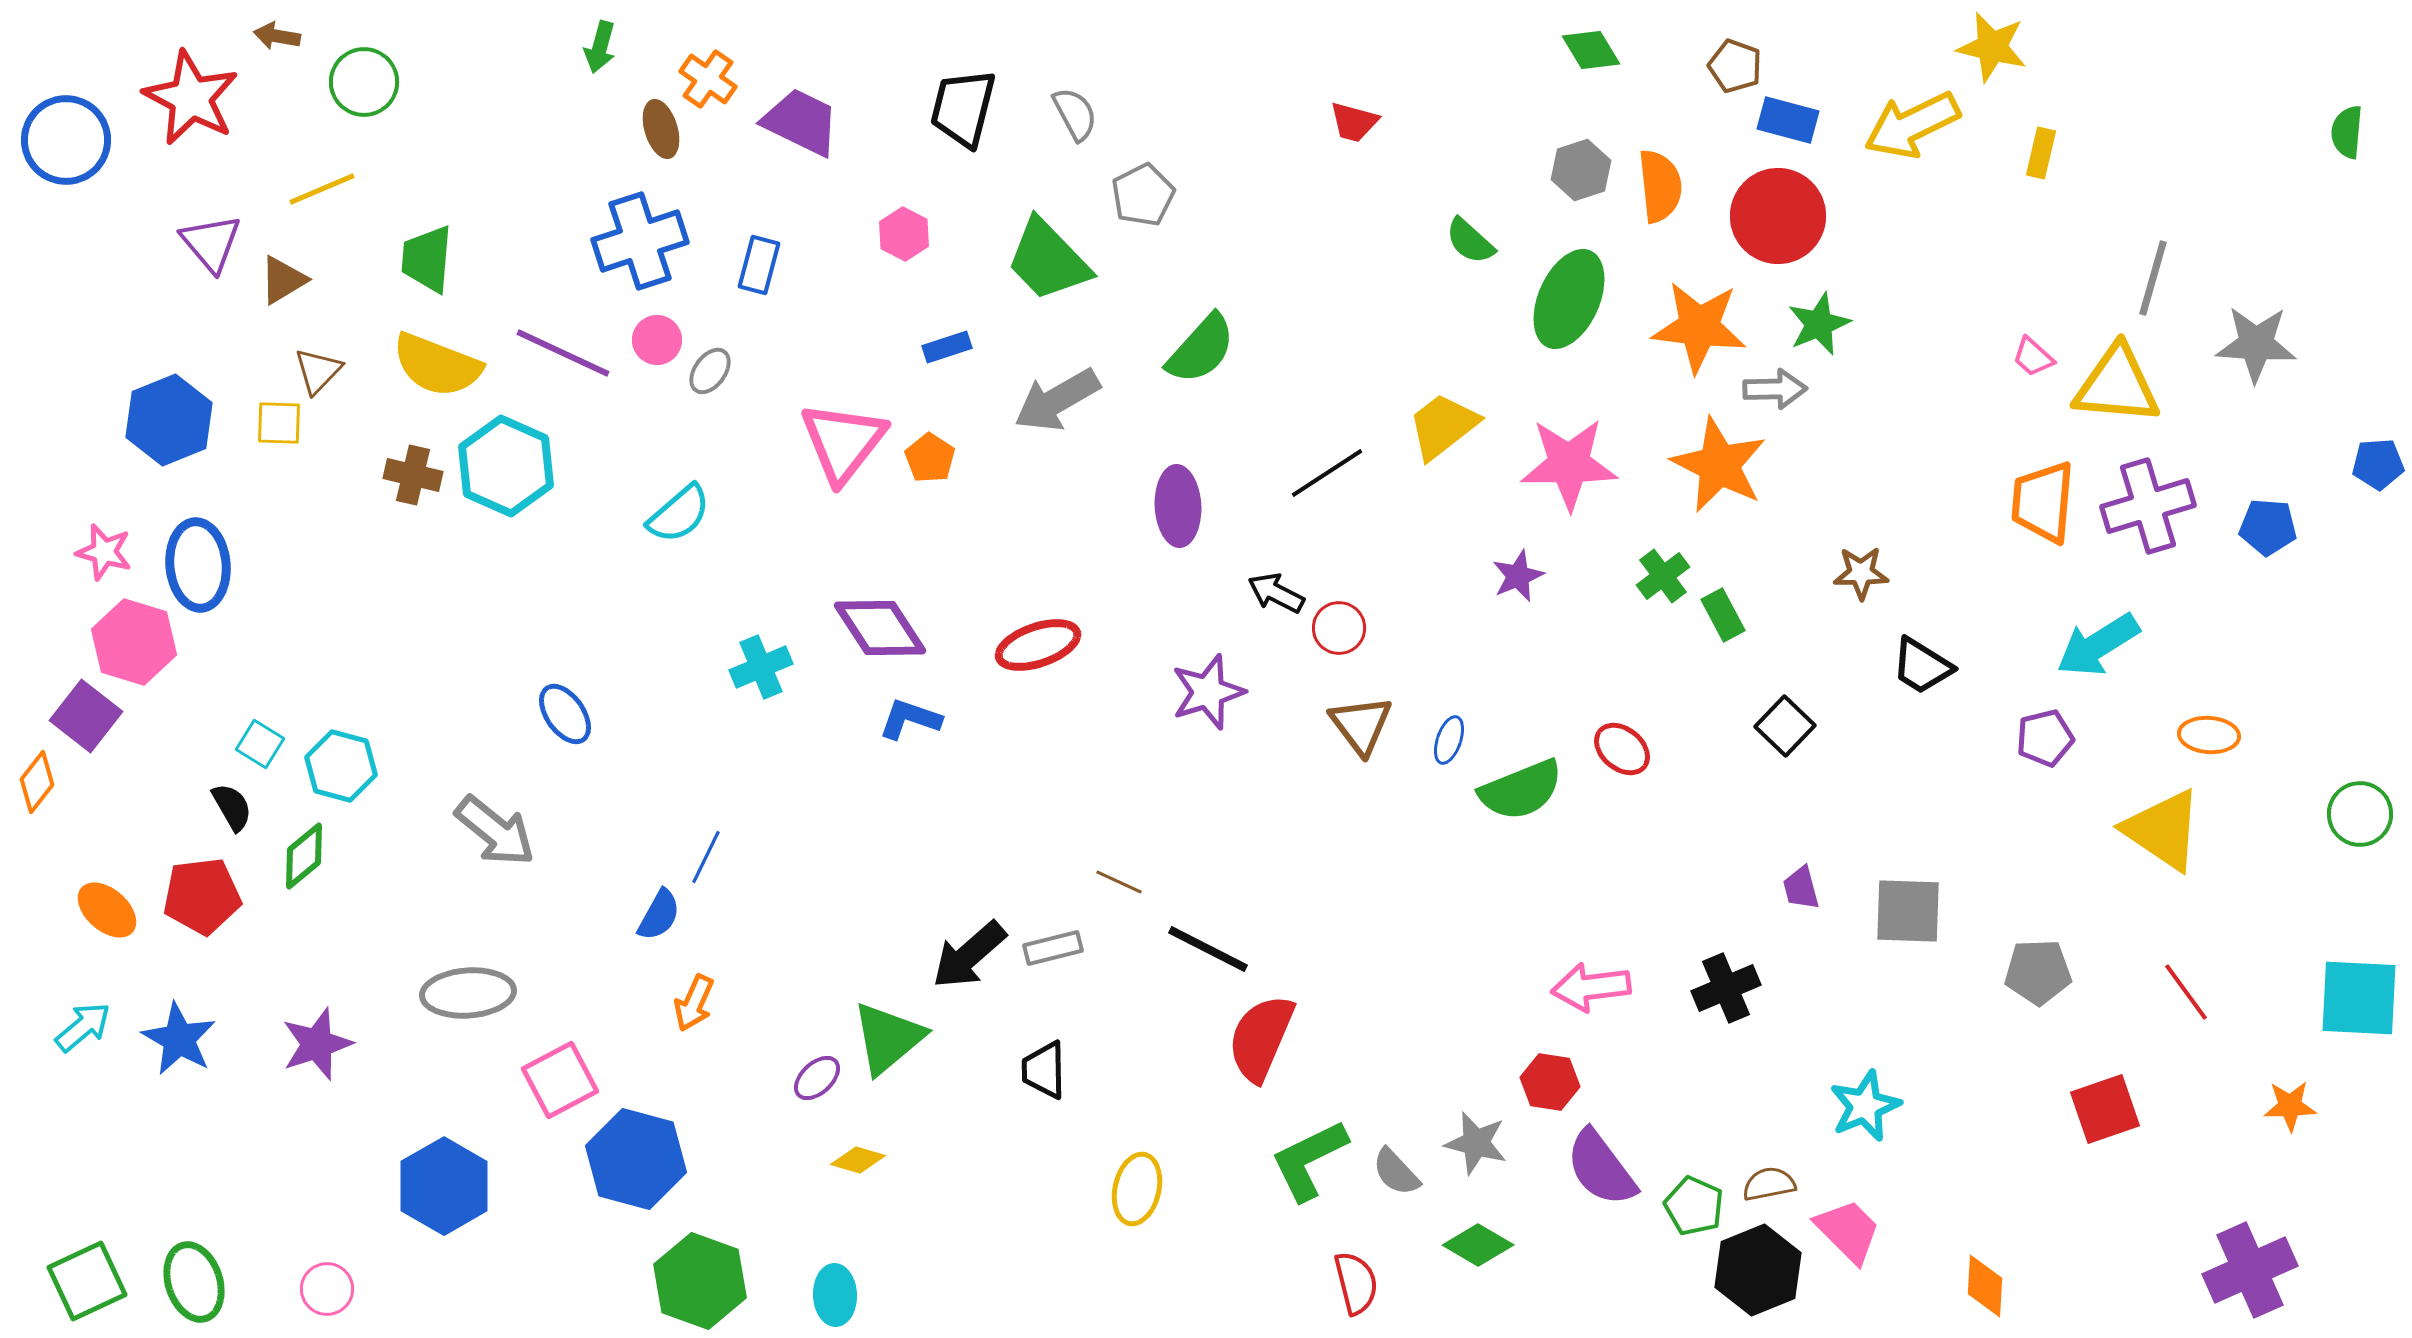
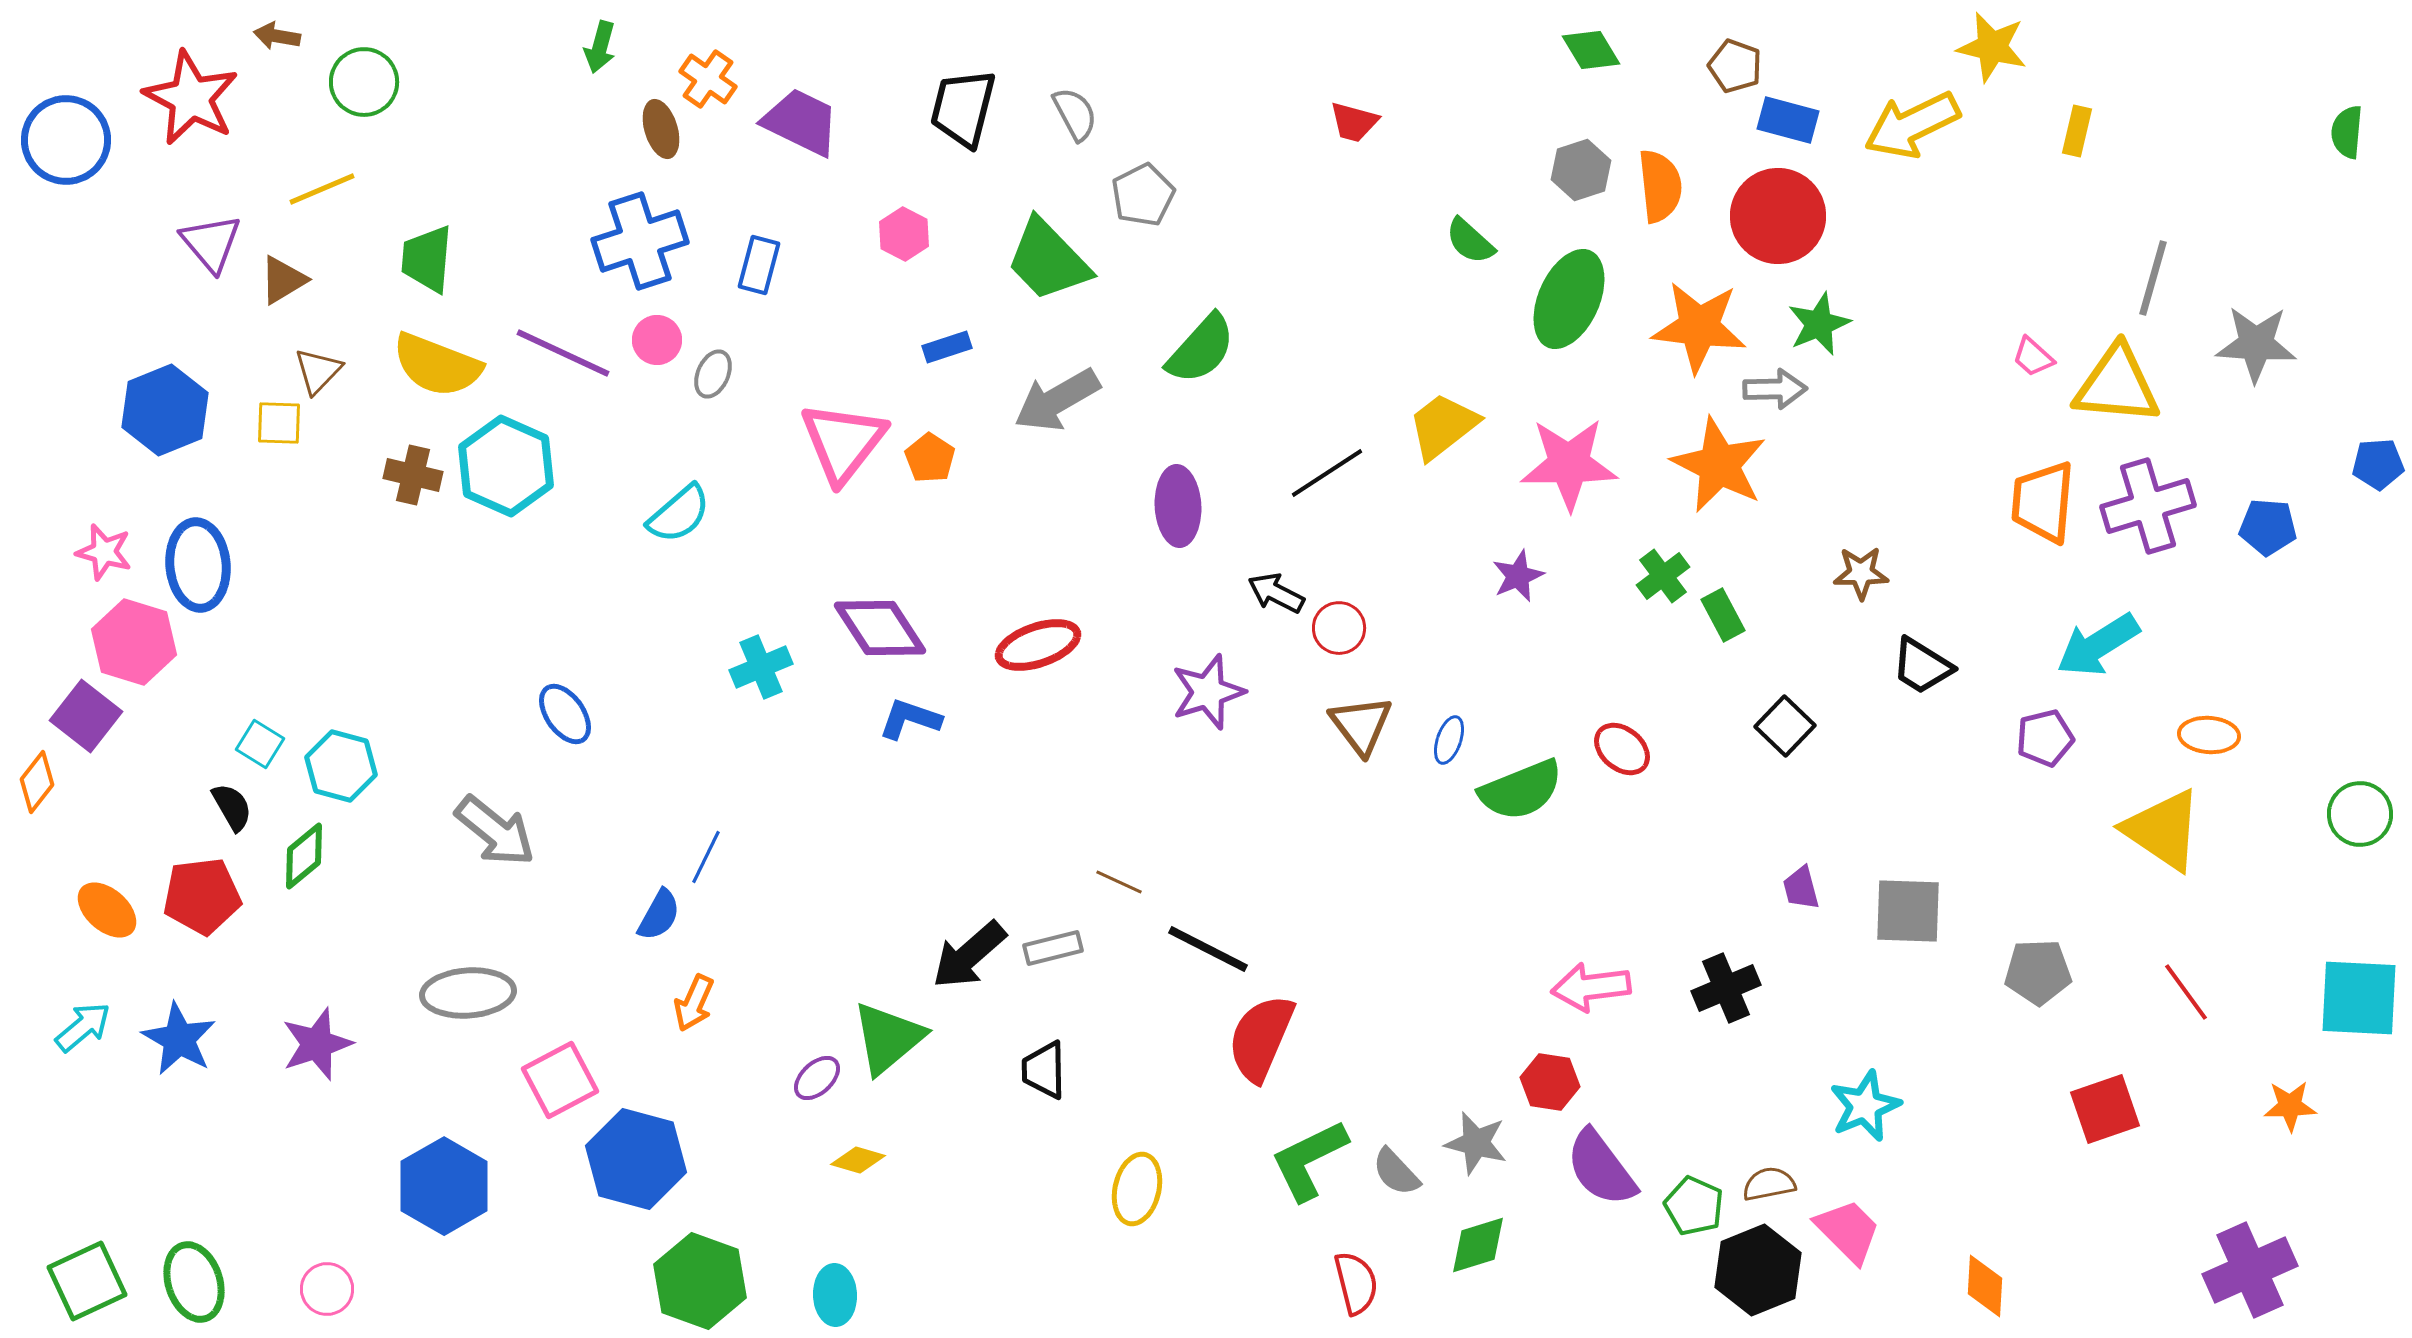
yellow rectangle at (2041, 153): moved 36 px right, 22 px up
gray ellipse at (710, 371): moved 3 px right, 3 px down; rotated 12 degrees counterclockwise
blue hexagon at (169, 420): moved 4 px left, 10 px up
green diamond at (1478, 1245): rotated 48 degrees counterclockwise
